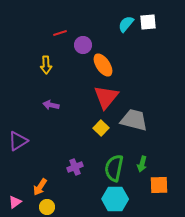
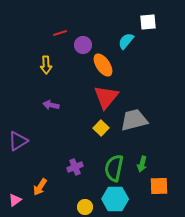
cyan semicircle: moved 17 px down
gray trapezoid: rotated 28 degrees counterclockwise
orange square: moved 1 px down
pink triangle: moved 2 px up
yellow circle: moved 38 px right
